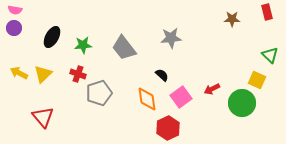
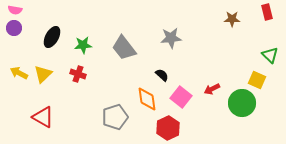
gray pentagon: moved 16 px right, 24 px down
pink square: rotated 15 degrees counterclockwise
red triangle: rotated 20 degrees counterclockwise
